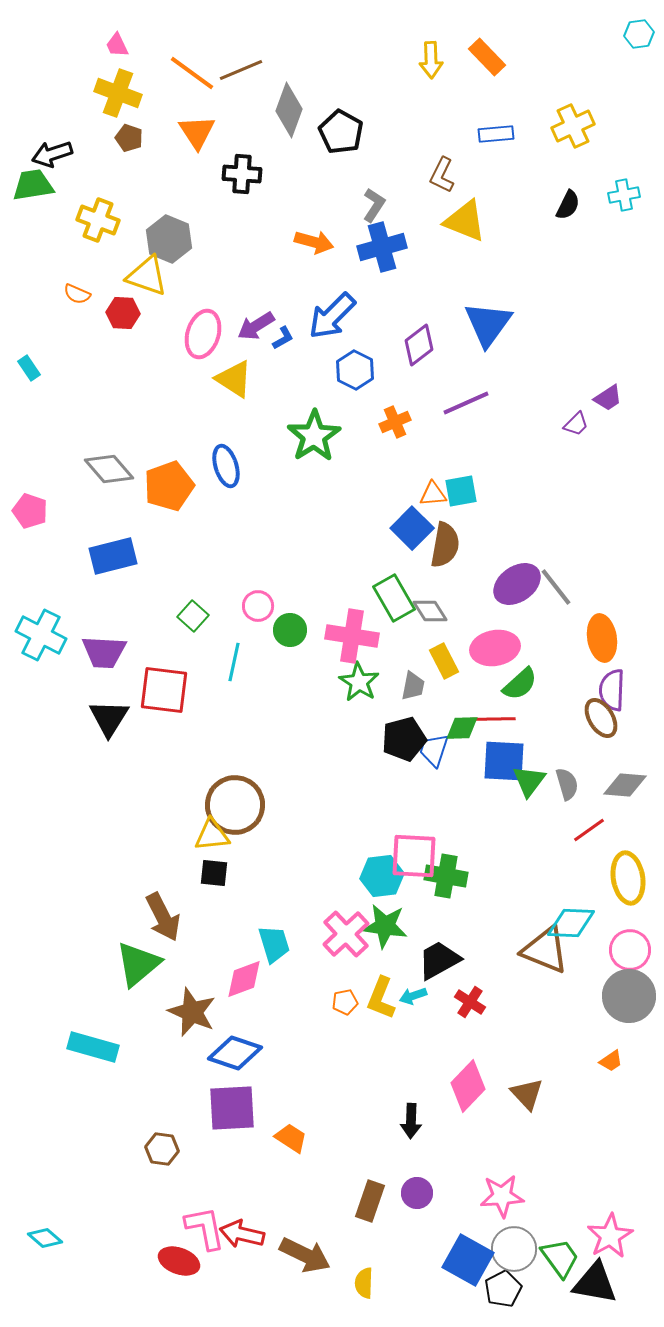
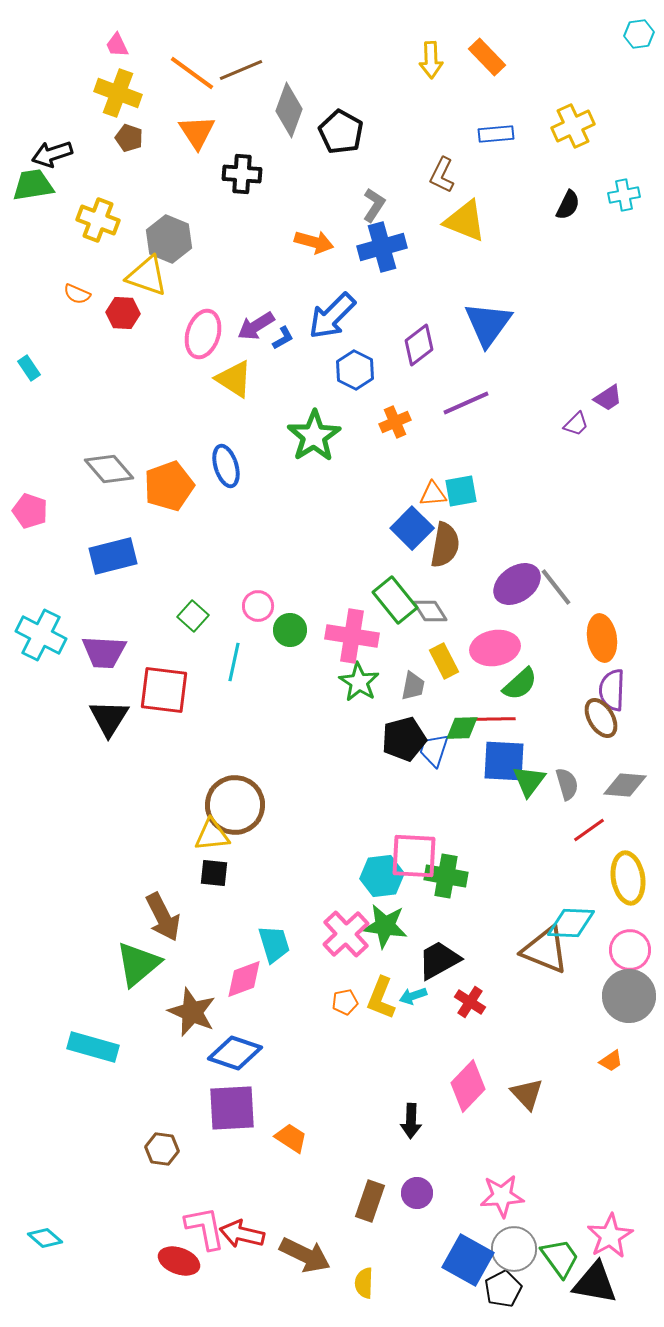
green rectangle at (394, 598): moved 1 px right, 2 px down; rotated 9 degrees counterclockwise
